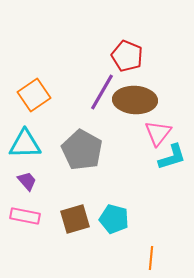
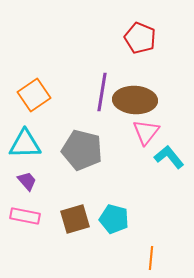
red pentagon: moved 13 px right, 18 px up
purple line: rotated 21 degrees counterclockwise
pink triangle: moved 12 px left, 1 px up
gray pentagon: rotated 15 degrees counterclockwise
cyan L-shape: moved 3 px left; rotated 112 degrees counterclockwise
